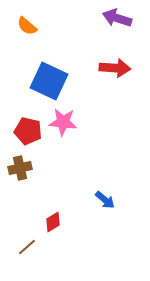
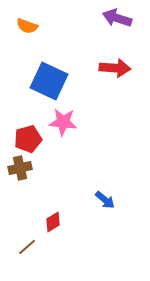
orange semicircle: rotated 20 degrees counterclockwise
red pentagon: moved 8 px down; rotated 28 degrees counterclockwise
